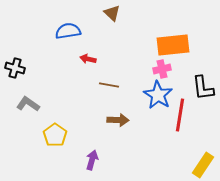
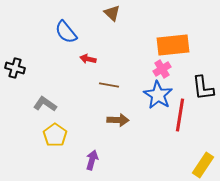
blue semicircle: moved 2 px left, 1 px down; rotated 120 degrees counterclockwise
pink cross: rotated 18 degrees counterclockwise
gray L-shape: moved 17 px right
